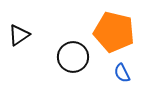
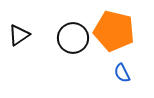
orange pentagon: moved 1 px up
black circle: moved 19 px up
